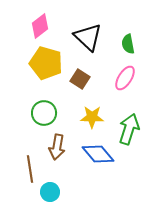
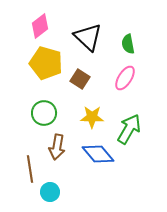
green arrow: rotated 12 degrees clockwise
